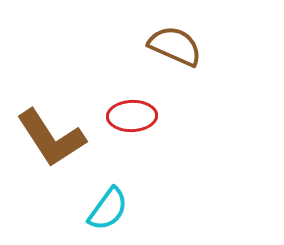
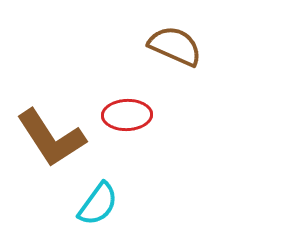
red ellipse: moved 5 px left, 1 px up
cyan semicircle: moved 10 px left, 5 px up
